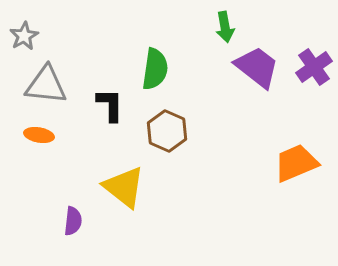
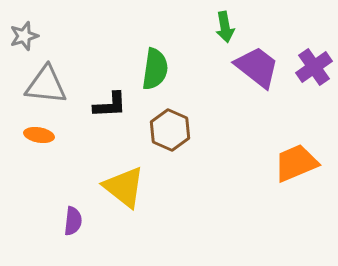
gray star: rotated 12 degrees clockwise
black L-shape: rotated 87 degrees clockwise
brown hexagon: moved 3 px right, 1 px up
